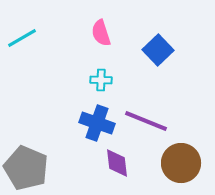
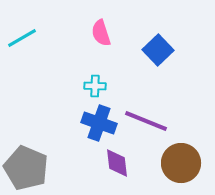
cyan cross: moved 6 px left, 6 px down
blue cross: moved 2 px right
